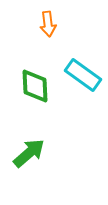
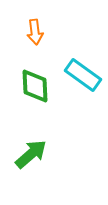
orange arrow: moved 13 px left, 8 px down
green arrow: moved 2 px right, 1 px down
